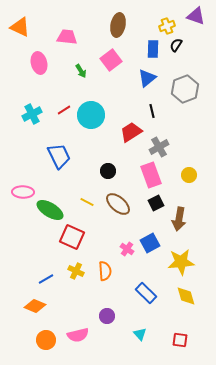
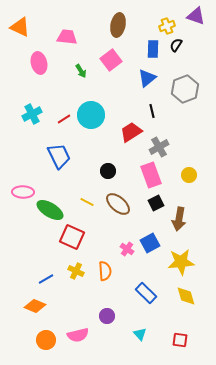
red line at (64, 110): moved 9 px down
